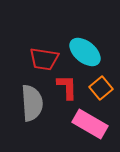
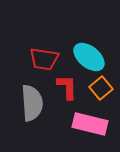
cyan ellipse: moved 4 px right, 5 px down
pink rectangle: rotated 16 degrees counterclockwise
